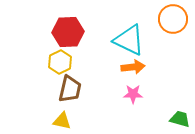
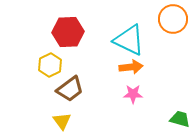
yellow hexagon: moved 10 px left, 3 px down
orange arrow: moved 2 px left
brown trapezoid: rotated 40 degrees clockwise
yellow triangle: rotated 42 degrees clockwise
